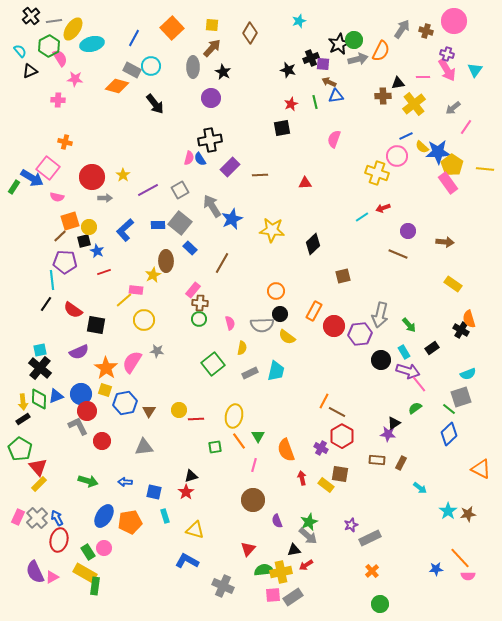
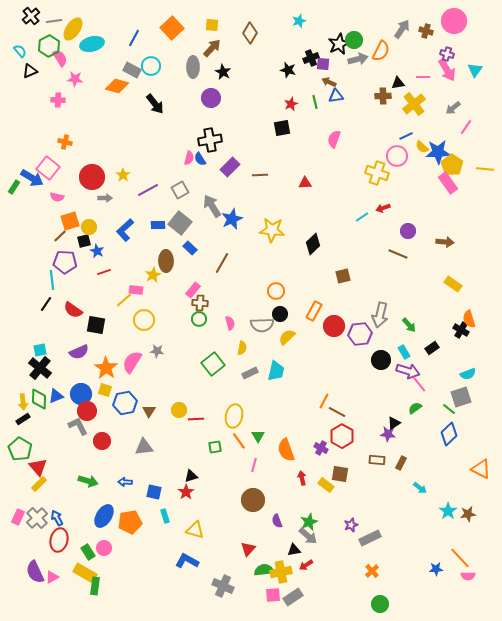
yellow semicircle at (287, 337): rotated 102 degrees clockwise
